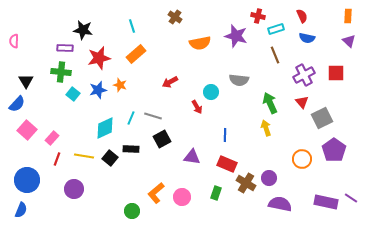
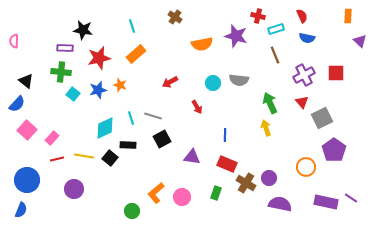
purple triangle at (349, 41): moved 11 px right
orange semicircle at (200, 43): moved 2 px right, 1 px down
black triangle at (26, 81): rotated 21 degrees counterclockwise
cyan circle at (211, 92): moved 2 px right, 9 px up
cyan line at (131, 118): rotated 40 degrees counterclockwise
black rectangle at (131, 149): moved 3 px left, 4 px up
red line at (57, 159): rotated 56 degrees clockwise
orange circle at (302, 159): moved 4 px right, 8 px down
